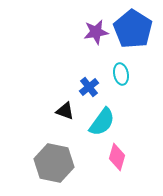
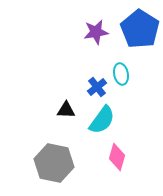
blue pentagon: moved 7 px right
blue cross: moved 8 px right
black triangle: moved 1 px right, 1 px up; rotated 18 degrees counterclockwise
cyan semicircle: moved 2 px up
